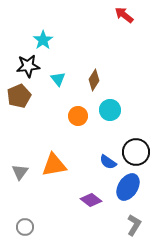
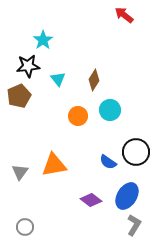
blue ellipse: moved 1 px left, 9 px down
